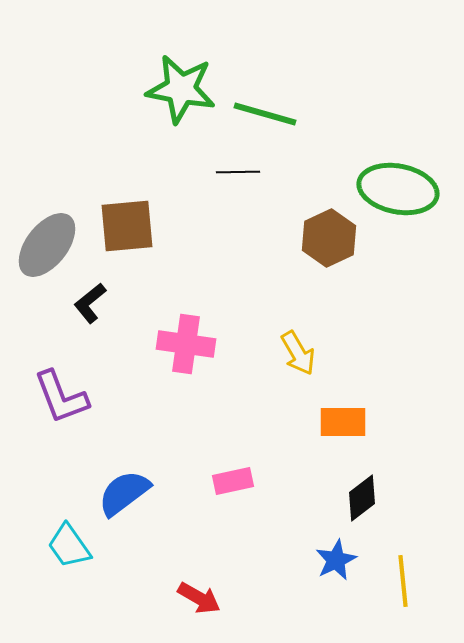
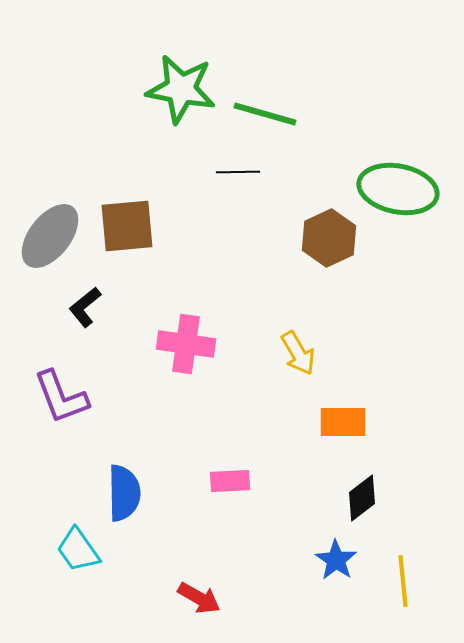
gray ellipse: moved 3 px right, 9 px up
black L-shape: moved 5 px left, 4 px down
pink rectangle: moved 3 px left; rotated 9 degrees clockwise
blue semicircle: rotated 126 degrees clockwise
cyan trapezoid: moved 9 px right, 4 px down
blue star: rotated 12 degrees counterclockwise
